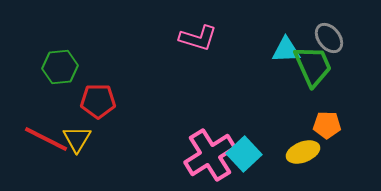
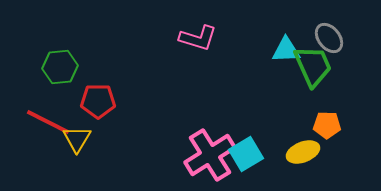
red line: moved 2 px right, 17 px up
cyan square: moved 2 px right; rotated 12 degrees clockwise
